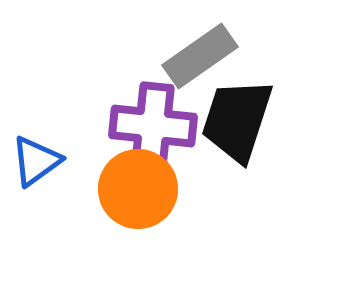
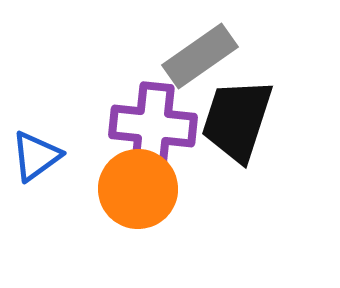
blue triangle: moved 5 px up
